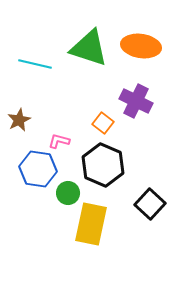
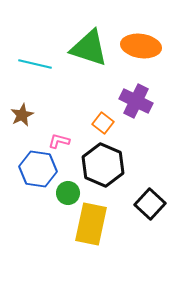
brown star: moved 3 px right, 5 px up
